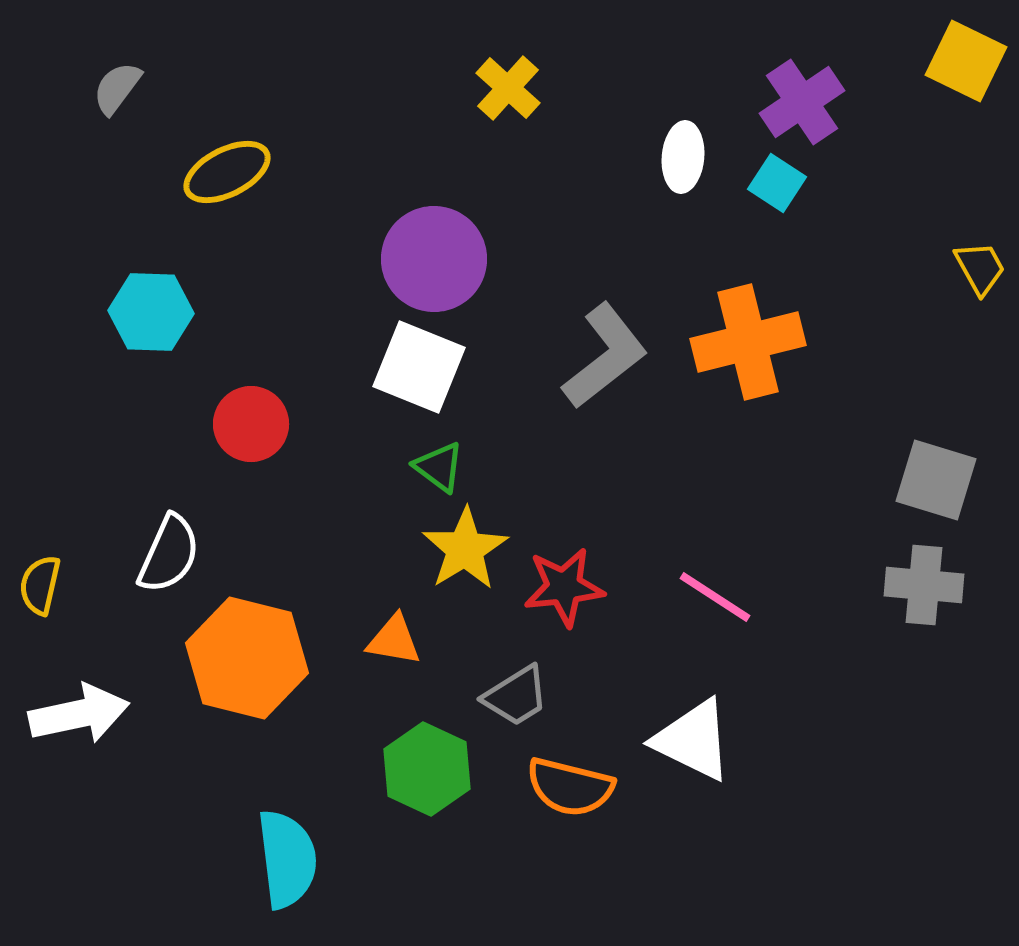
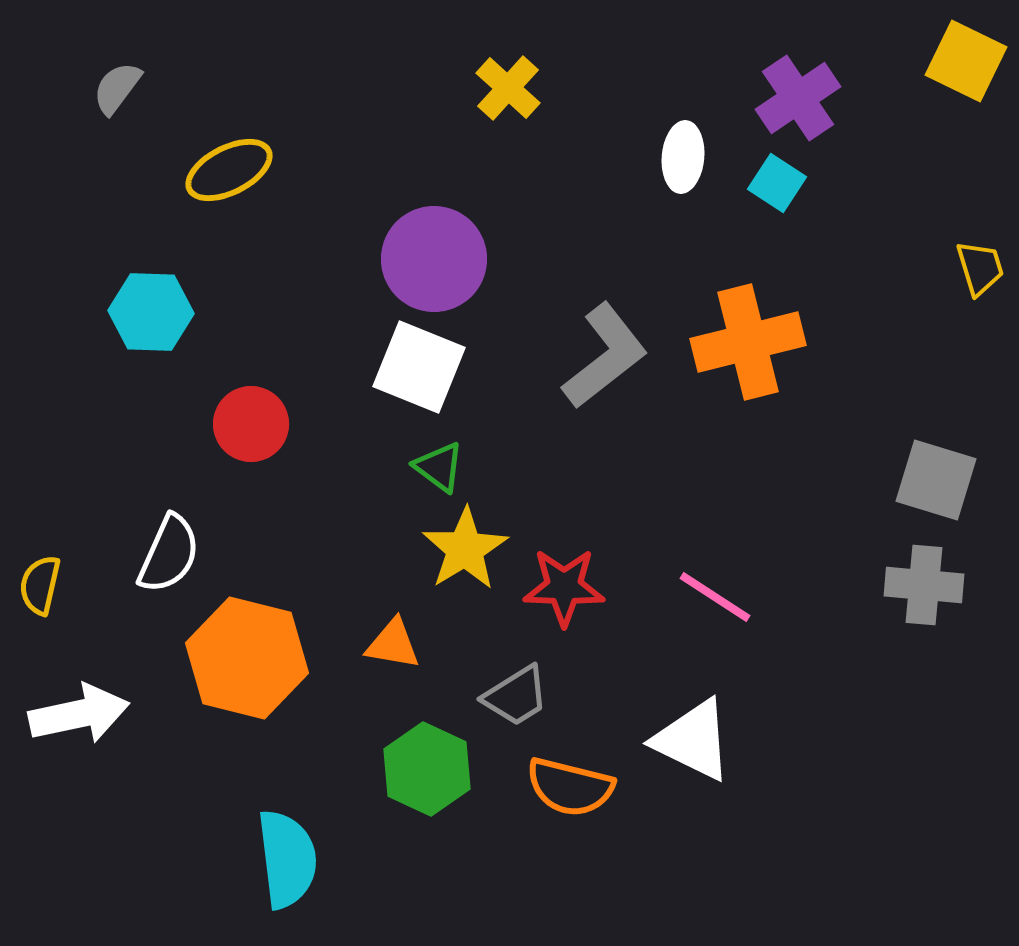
purple cross: moved 4 px left, 4 px up
yellow ellipse: moved 2 px right, 2 px up
yellow trapezoid: rotated 12 degrees clockwise
red star: rotated 8 degrees clockwise
orange triangle: moved 1 px left, 4 px down
